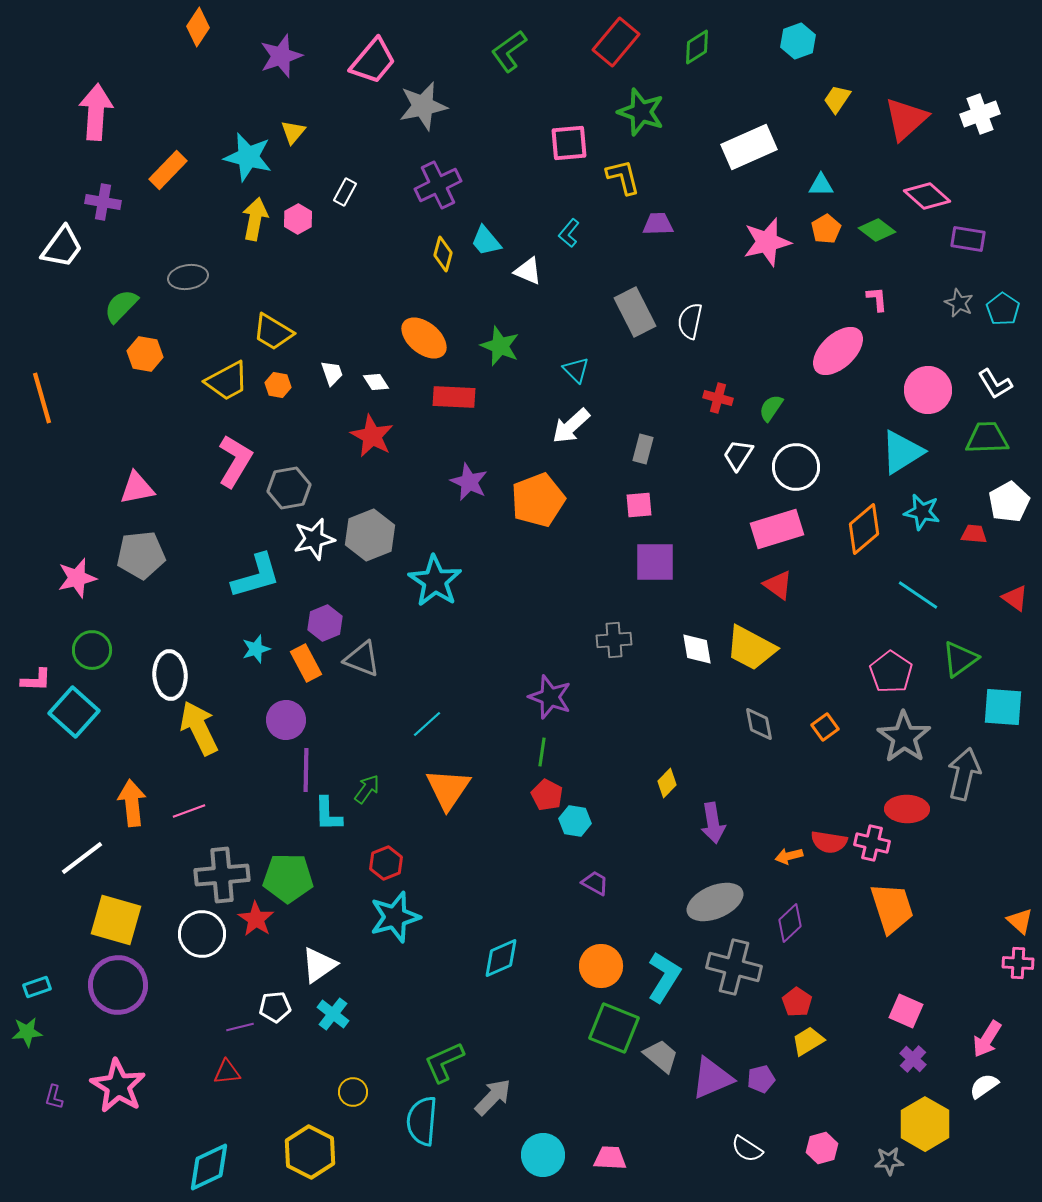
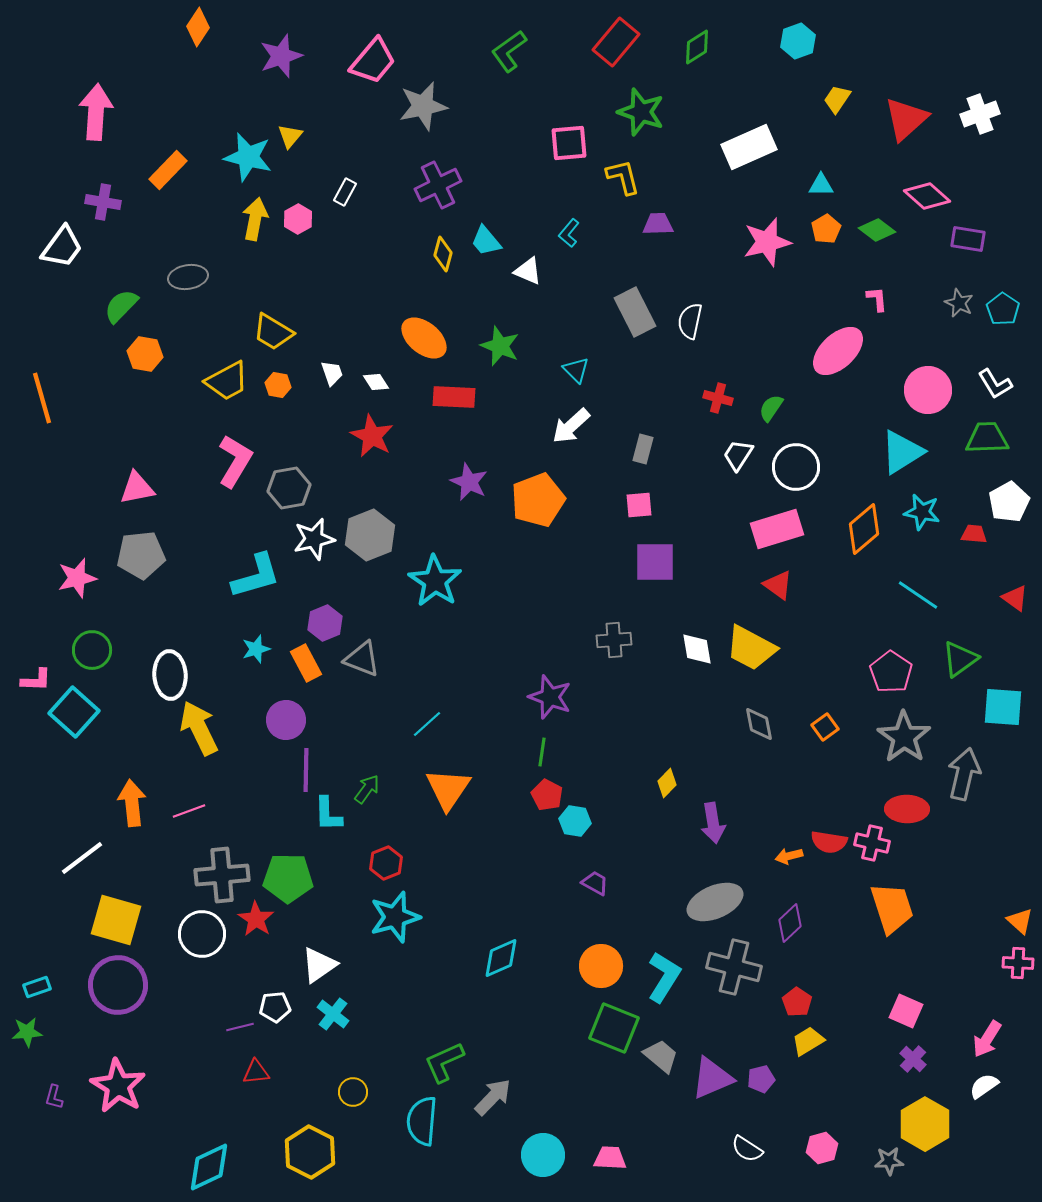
yellow triangle at (293, 132): moved 3 px left, 4 px down
red triangle at (227, 1072): moved 29 px right
